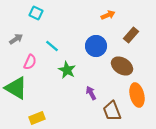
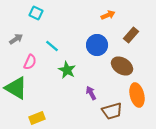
blue circle: moved 1 px right, 1 px up
brown trapezoid: rotated 85 degrees counterclockwise
